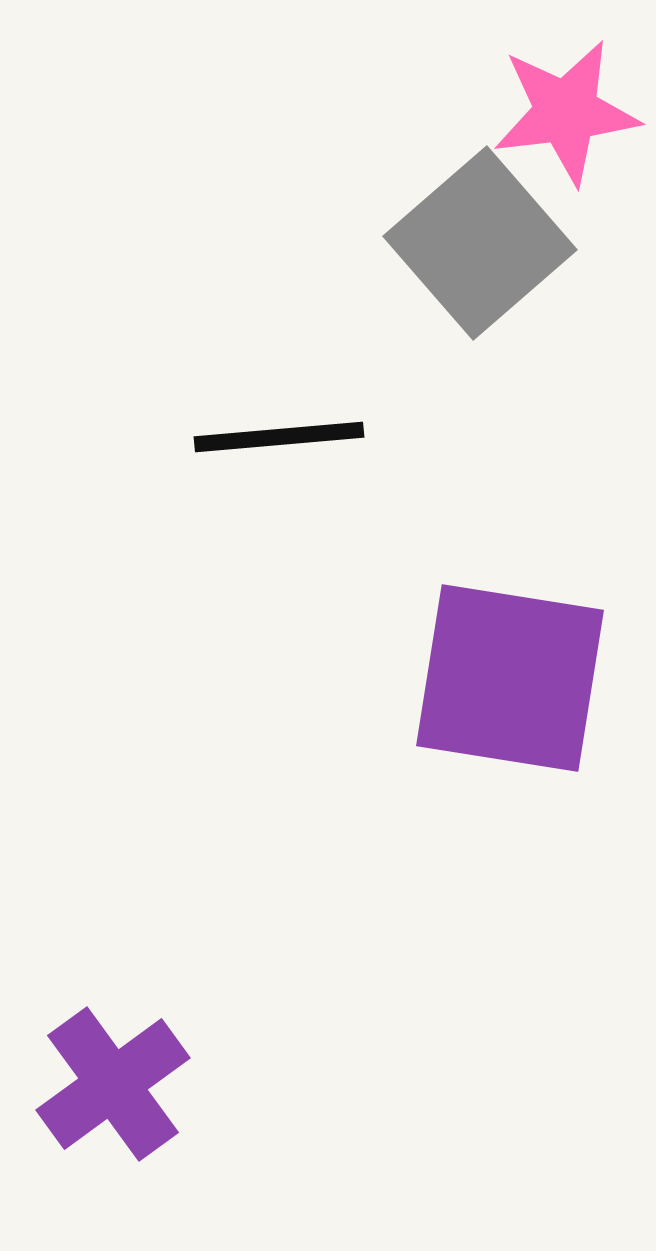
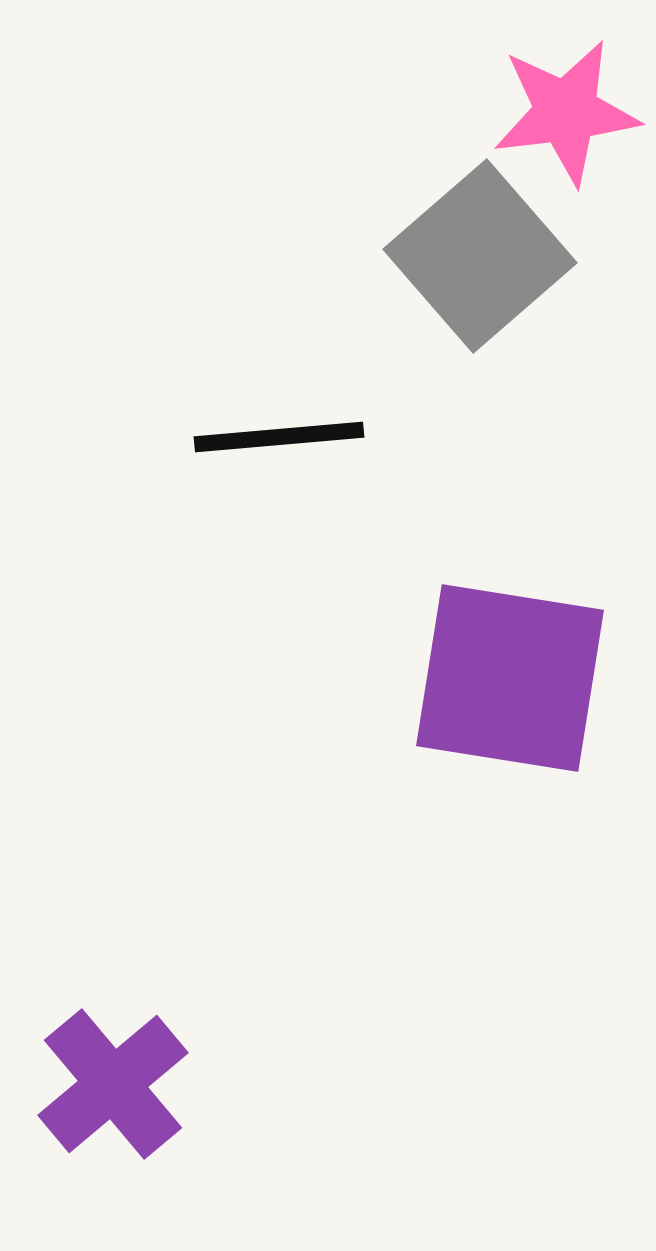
gray square: moved 13 px down
purple cross: rotated 4 degrees counterclockwise
